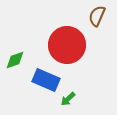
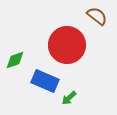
brown semicircle: rotated 105 degrees clockwise
blue rectangle: moved 1 px left, 1 px down
green arrow: moved 1 px right, 1 px up
